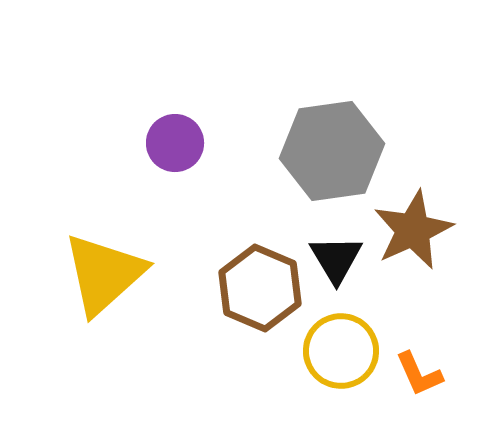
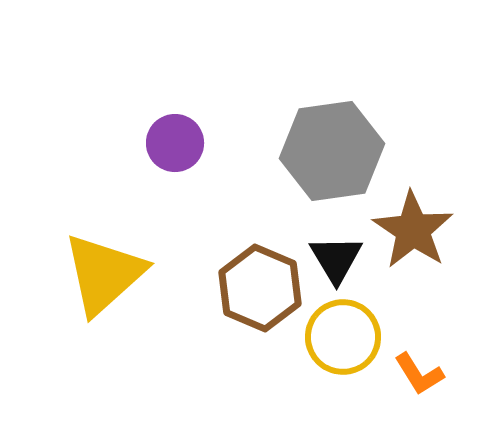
brown star: rotated 14 degrees counterclockwise
yellow circle: moved 2 px right, 14 px up
orange L-shape: rotated 8 degrees counterclockwise
